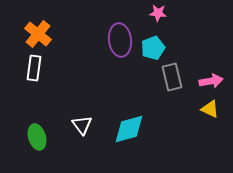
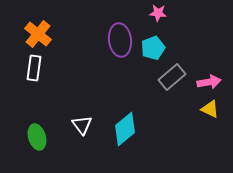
gray rectangle: rotated 64 degrees clockwise
pink arrow: moved 2 px left, 1 px down
cyan diamond: moved 4 px left; rotated 24 degrees counterclockwise
